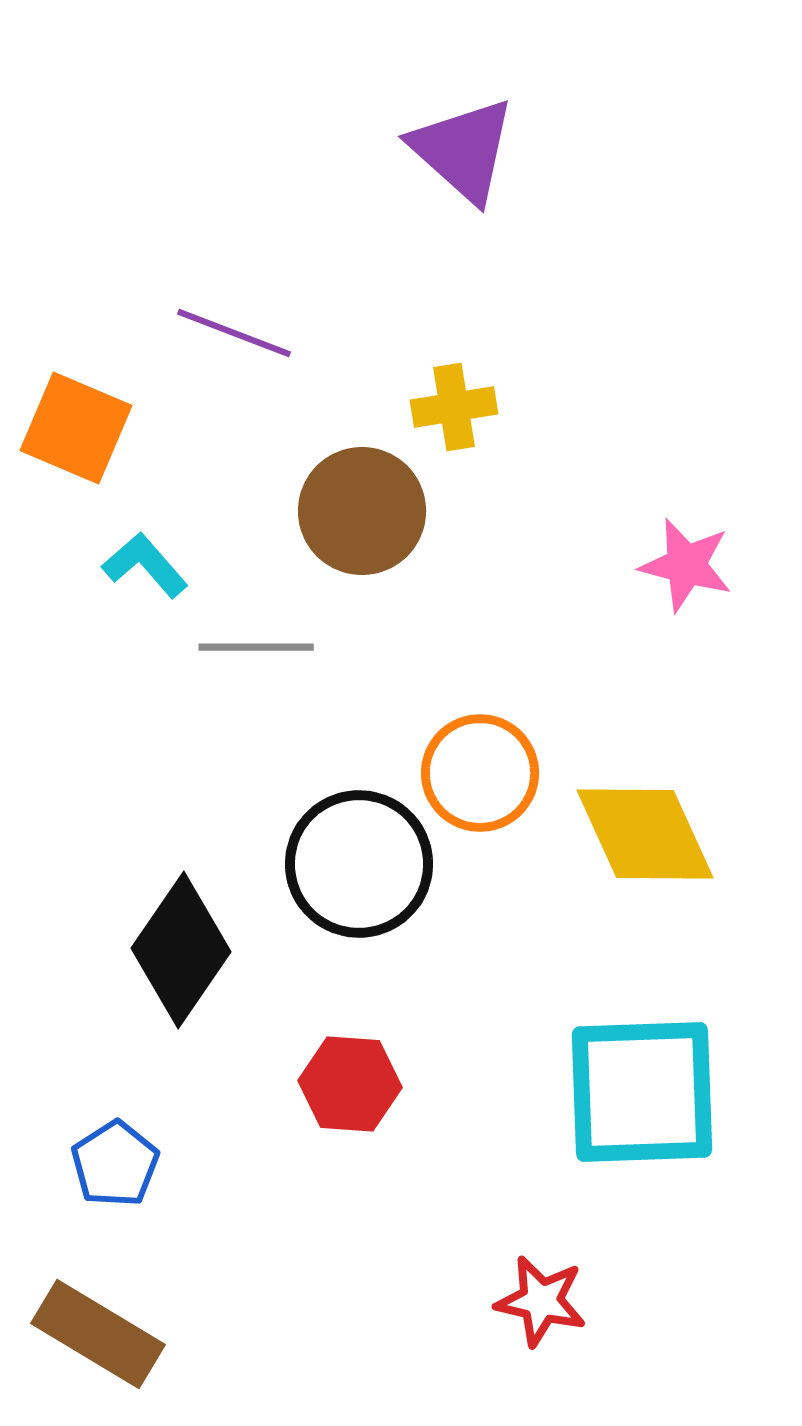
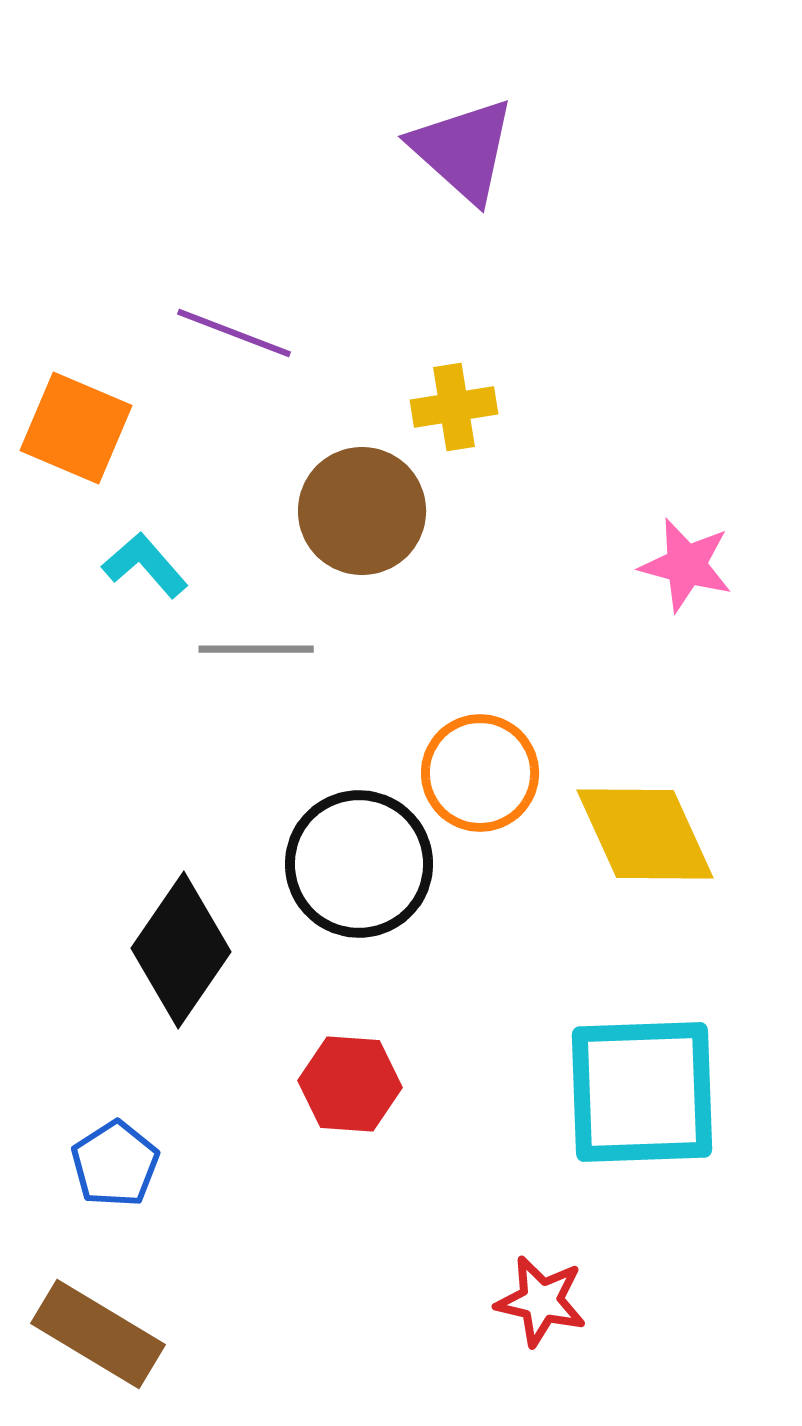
gray line: moved 2 px down
